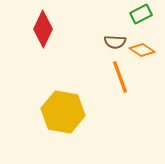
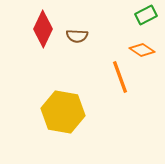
green rectangle: moved 5 px right, 1 px down
brown semicircle: moved 38 px left, 6 px up
